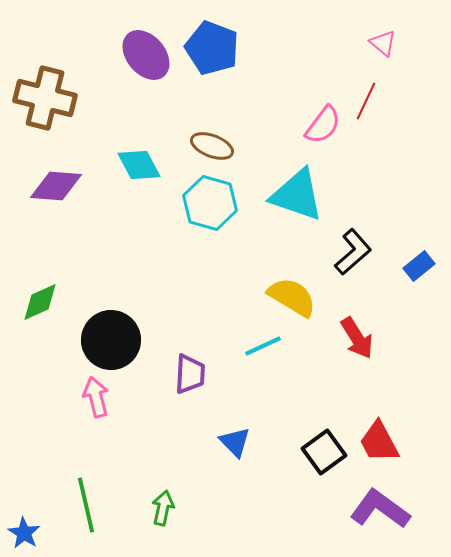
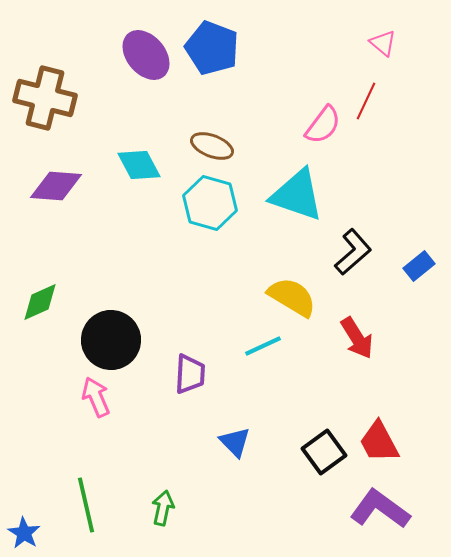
pink arrow: rotated 9 degrees counterclockwise
